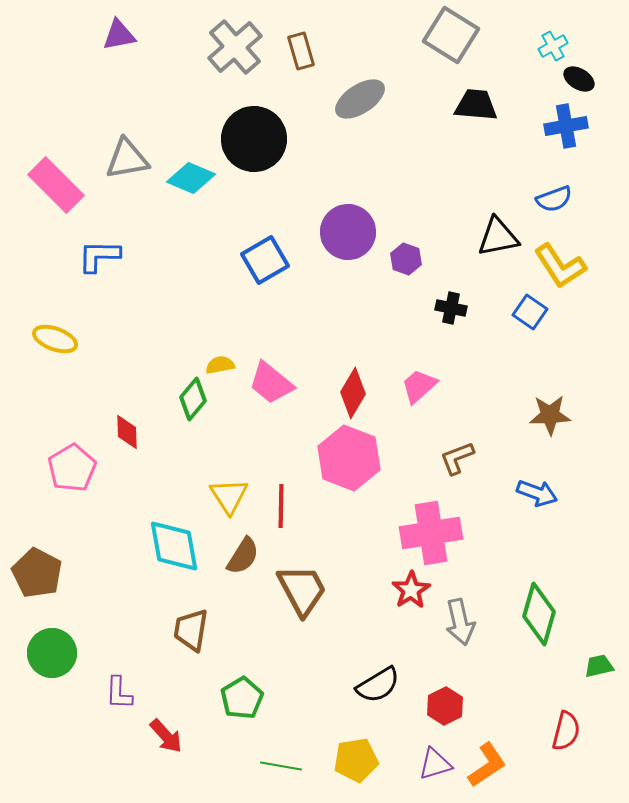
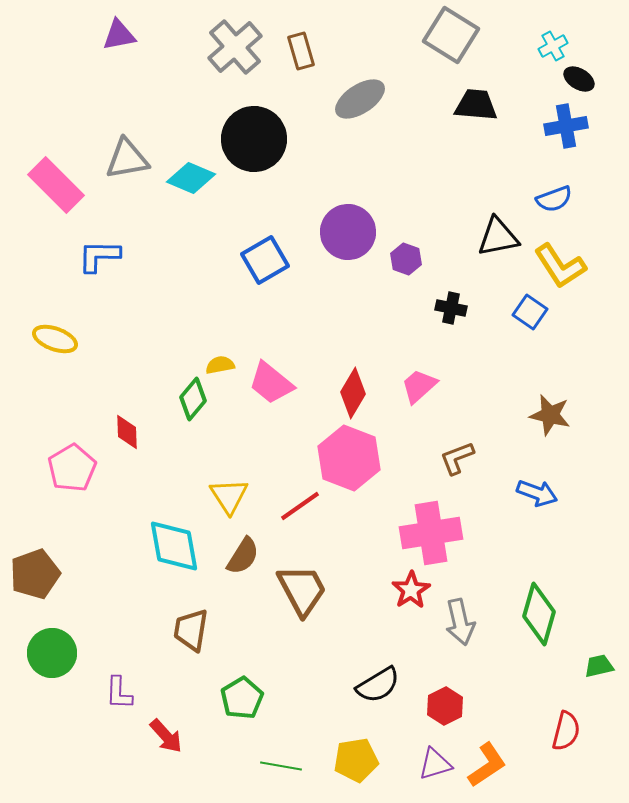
brown star at (550, 415): rotated 15 degrees clockwise
red line at (281, 506): moved 19 px right; rotated 54 degrees clockwise
brown pentagon at (37, 573): moved 2 px left, 1 px down; rotated 24 degrees clockwise
